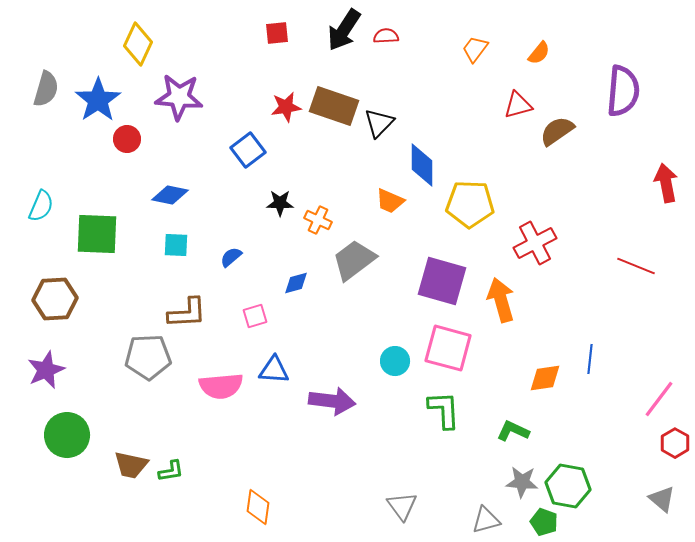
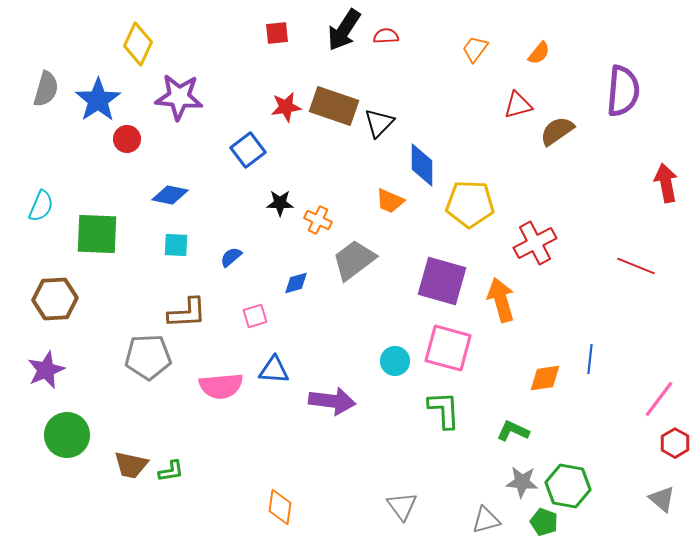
orange diamond at (258, 507): moved 22 px right
